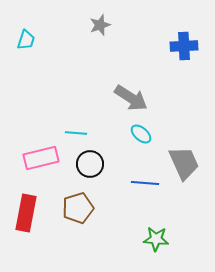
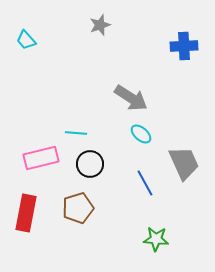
cyan trapezoid: rotated 120 degrees clockwise
blue line: rotated 56 degrees clockwise
